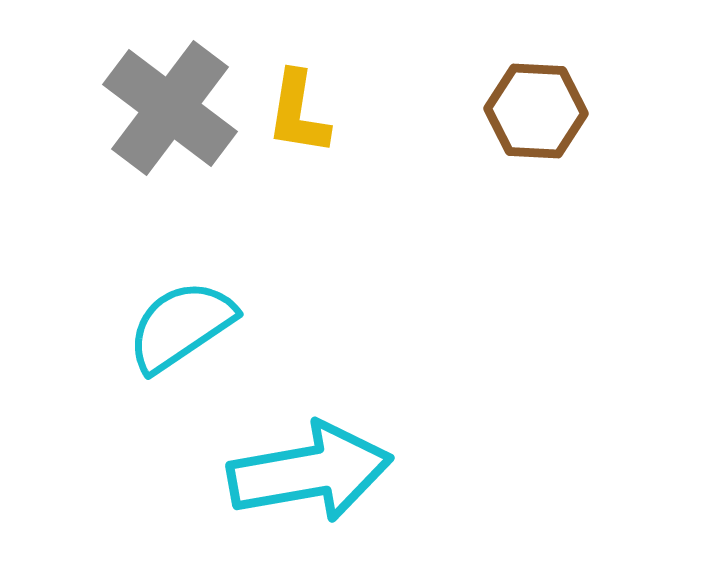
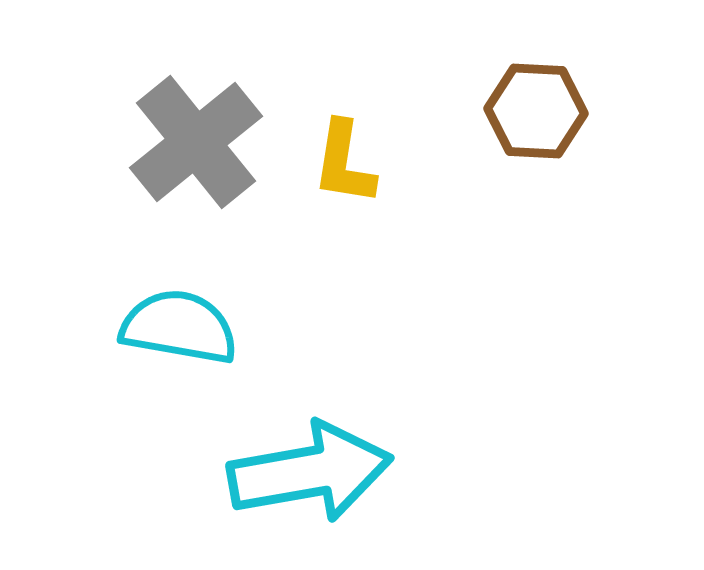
gray cross: moved 26 px right, 34 px down; rotated 14 degrees clockwise
yellow L-shape: moved 46 px right, 50 px down
cyan semicircle: moved 2 px left, 1 px down; rotated 44 degrees clockwise
